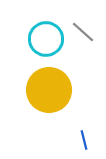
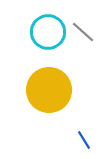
cyan circle: moved 2 px right, 7 px up
blue line: rotated 18 degrees counterclockwise
